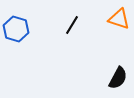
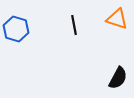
orange triangle: moved 2 px left
black line: moved 2 px right; rotated 42 degrees counterclockwise
